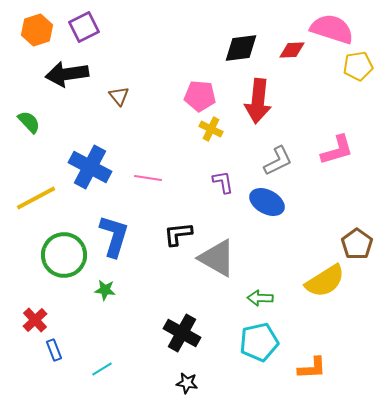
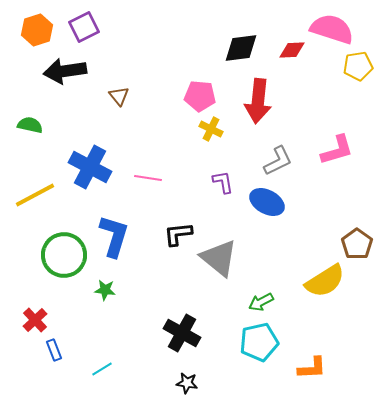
black arrow: moved 2 px left, 3 px up
green semicircle: moved 1 px right, 3 px down; rotated 35 degrees counterclockwise
yellow line: moved 1 px left, 3 px up
gray triangle: moved 2 px right; rotated 9 degrees clockwise
green arrow: moved 1 px right, 4 px down; rotated 30 degrees counterclockwise
